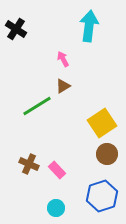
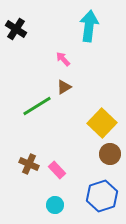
pink arrow: rotated 14 degrees counterclockwise
brown triangle: moved 1 px right, 1 px down
yellow square: rotated 12 degrees counterclockwise
brown circle: moved 3 px right
cyan circle: moved 1 px left, 3 px up
